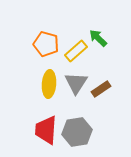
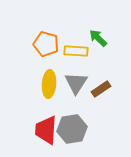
yellow rectangle: rotated 45 degrees clockwise
gray hexagon: moved 5 px left, 3 px up
